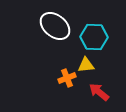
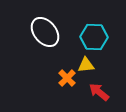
white ellipse: moved 10 px left, 6 px down; rotated 12 degrees clockwise
orange cross: rotated 24 degrees counterclockwise
